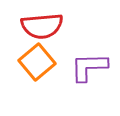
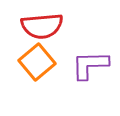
purple L-shape: moved 1 px right, 2 px up
